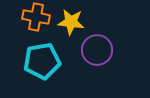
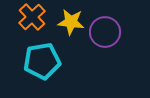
orange cross: moved 4 px left; rotated 36 degrees clockwise
purple circle: moved 8 px right, 18 px up
